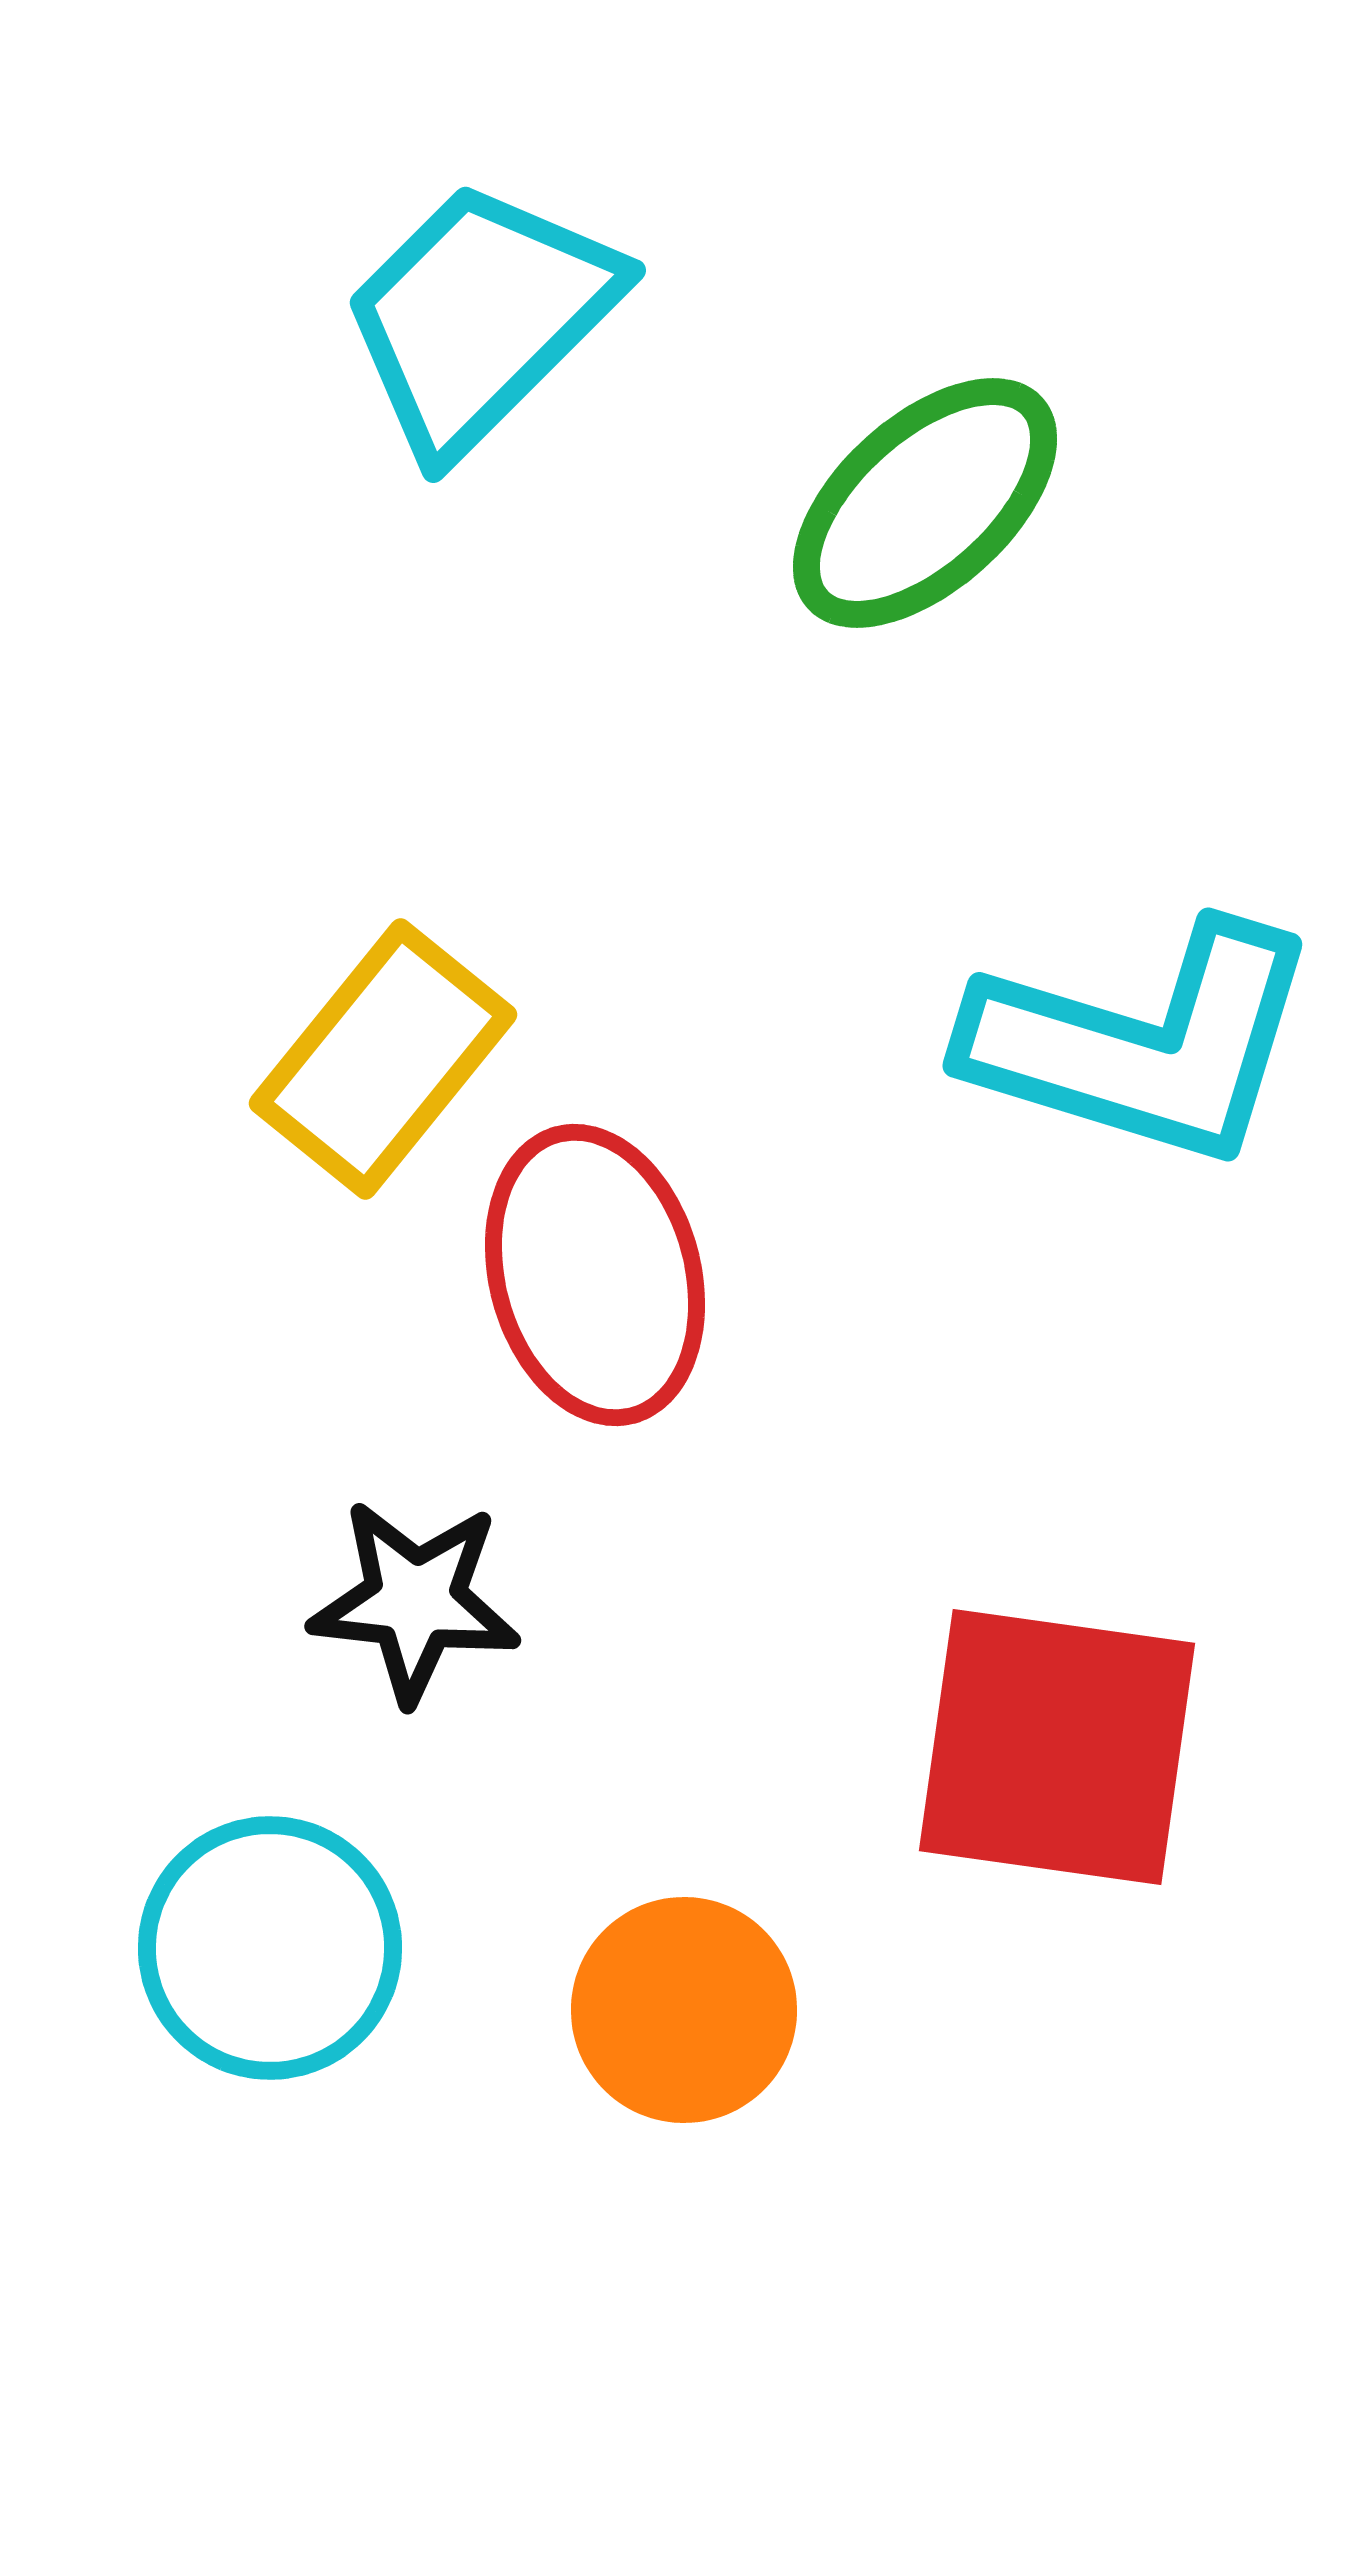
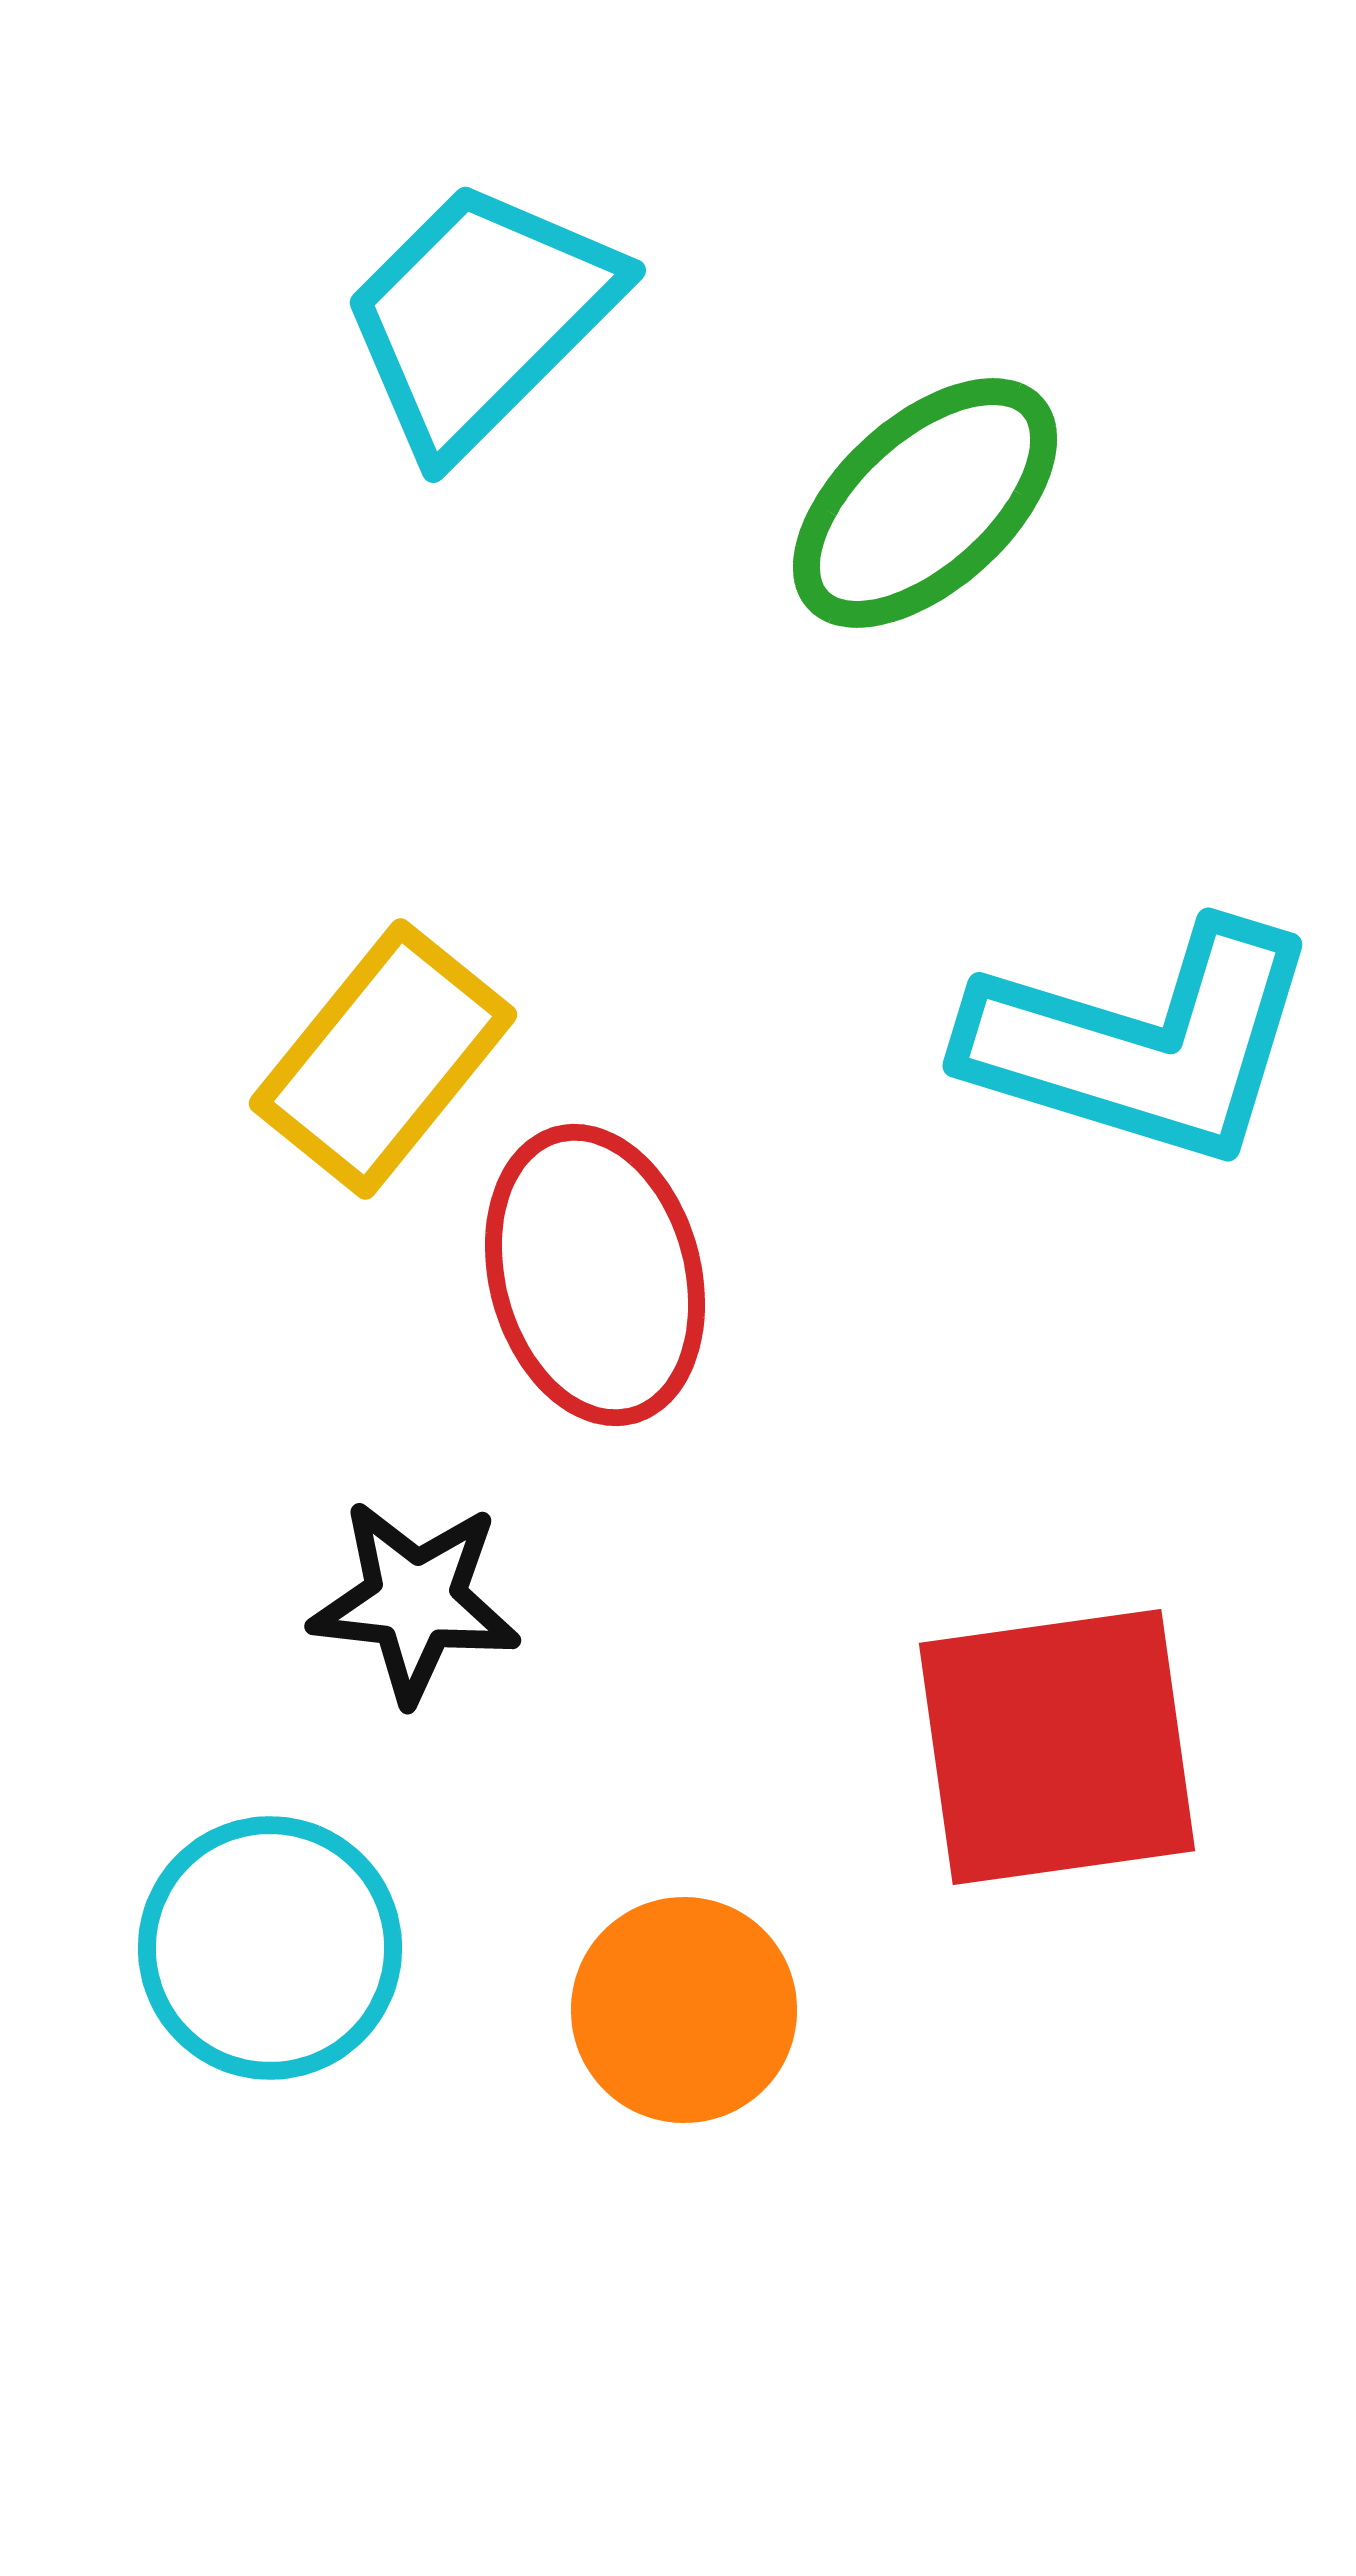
red square: rotated 16 degrees counterclockwise
